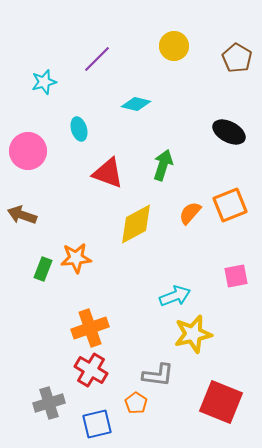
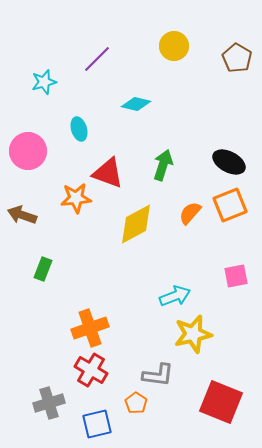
black ellipse: moved 30 px down
orange star: moved 60 px up
